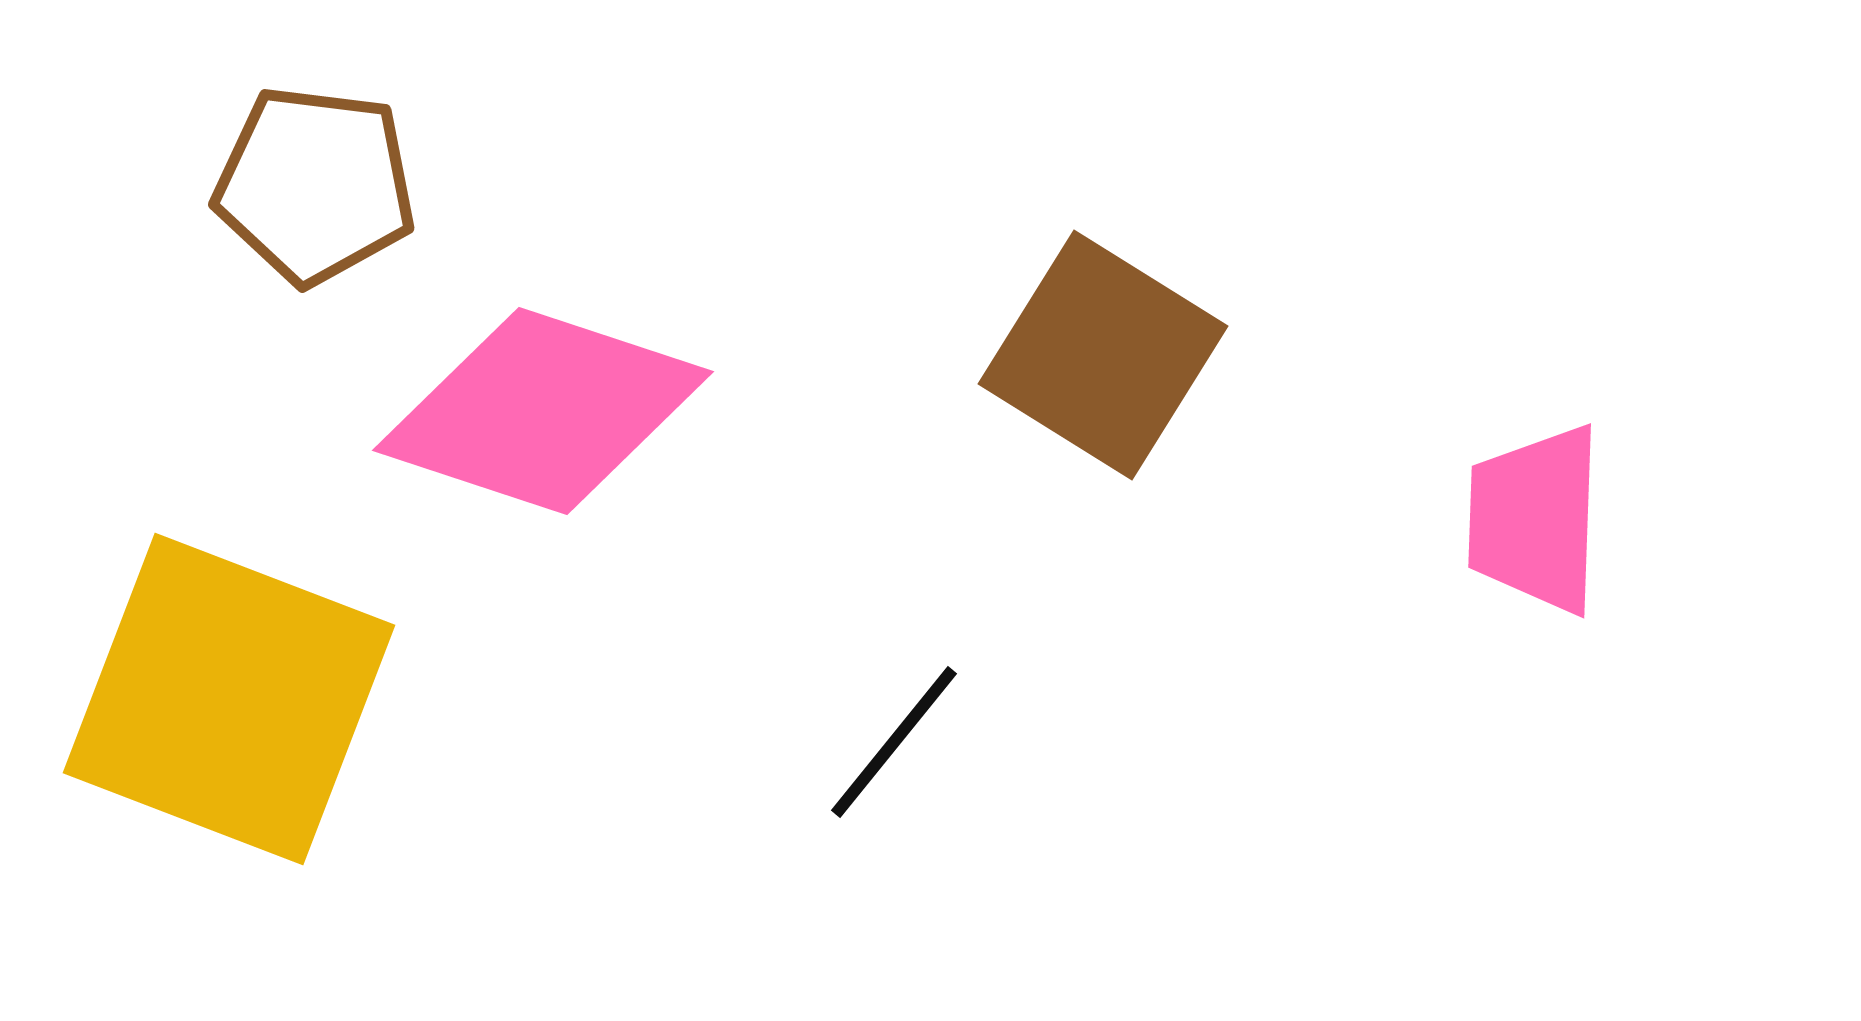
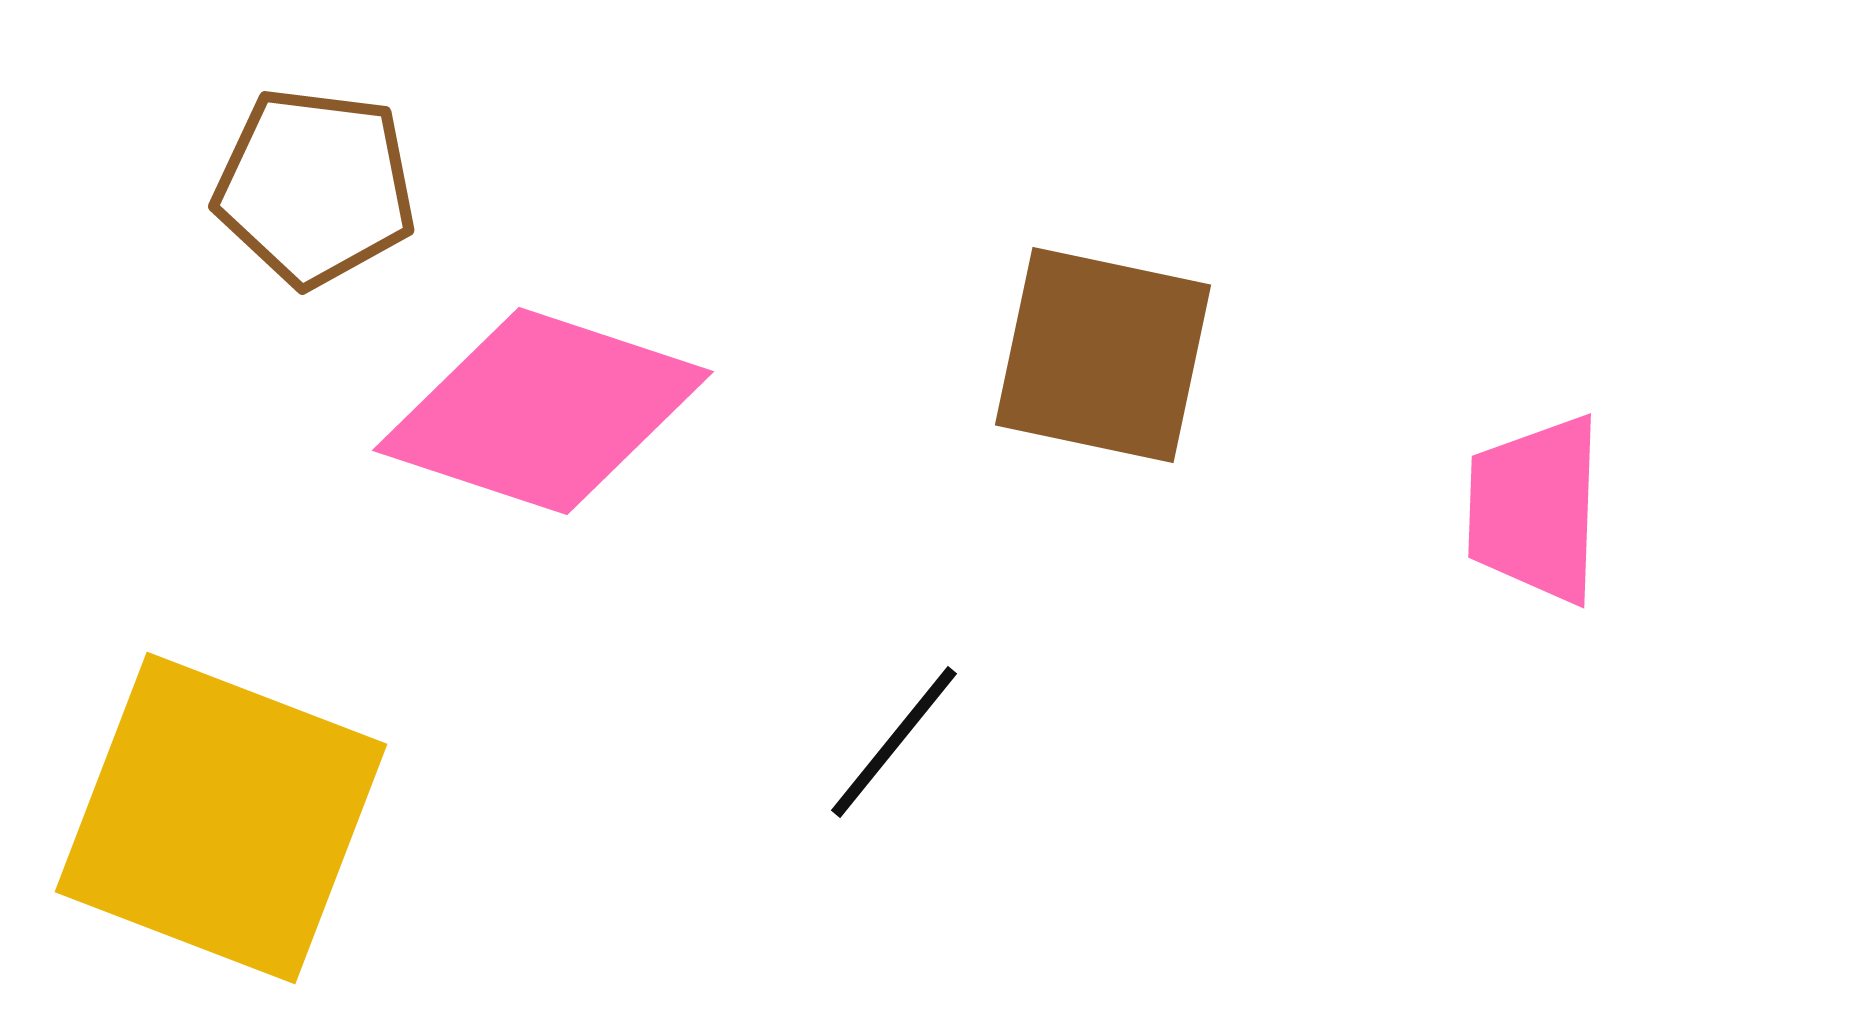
brown pentagon: moved 2 px down
brown square: rotated 20 degrees counterclockwise
pink trapezoid: moved 10 px up
yellow square: moved 8 px left, 119 px down
